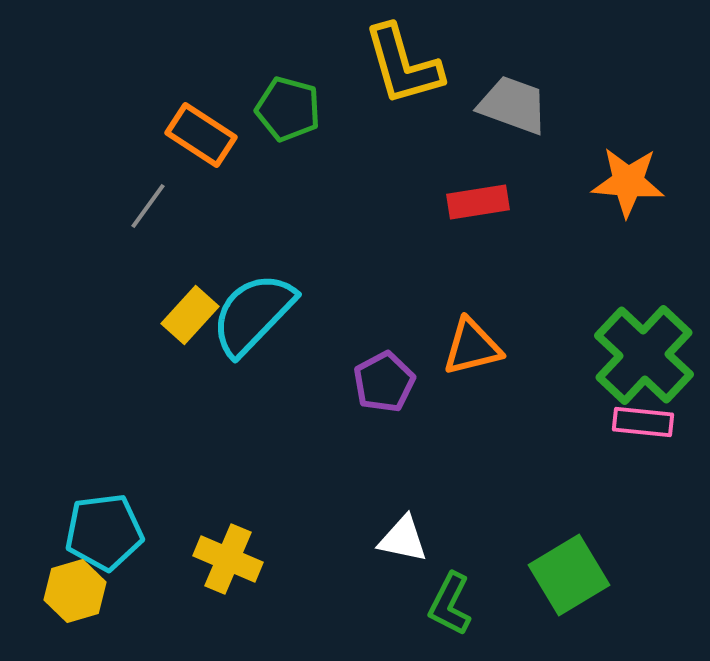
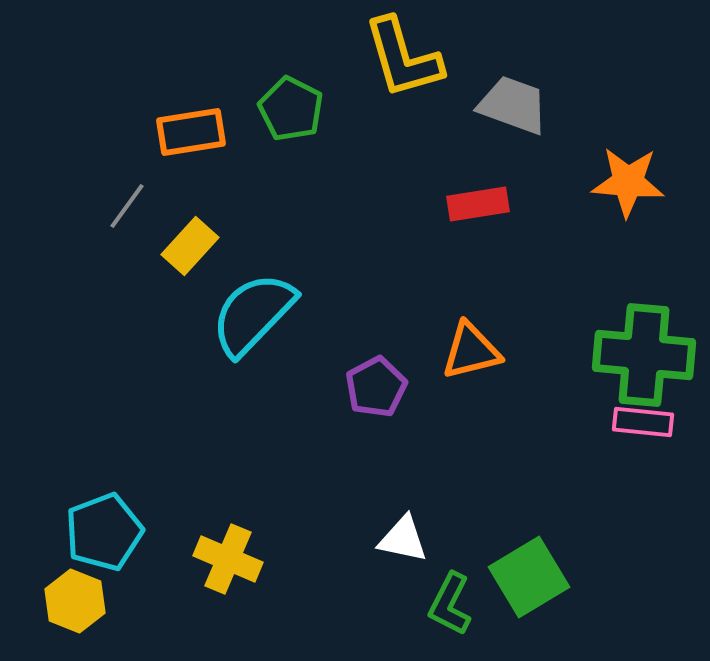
yellow L-shape: moved 7 px up
green pentagon: moved 3 px right; rotated 12 degrees clockwise
orange rectangle: moved 10 px left, 3 px up; rotated 42 degrees counterclockwise
red rectangle: moved 2 px down
gray line: moved 21 px left
yellow rectangle: moved 69 px up
orange triangle: moved 1 px left, 4 px down
green cross: rotated 38 degrees counterclockwise
purple pentagon: moved 8 px left, 5 px down
cyan pentagon: rotated 14 degrees counterclockwise
green square: moved 40 px left, 2 px down
yellow hexagon: moved 10 px down; rotated 22 degrees counterclockwise
